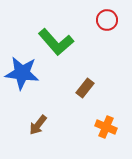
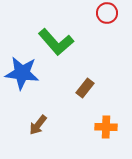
red circle: moved 7 px up
orange cross: rotated 20 degrees counterclockwise
